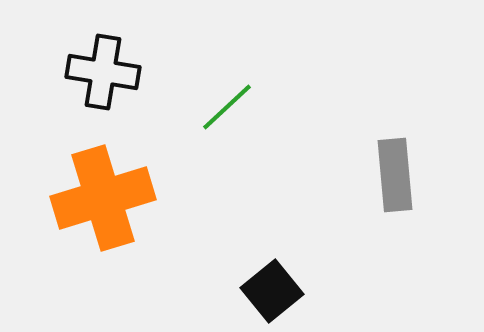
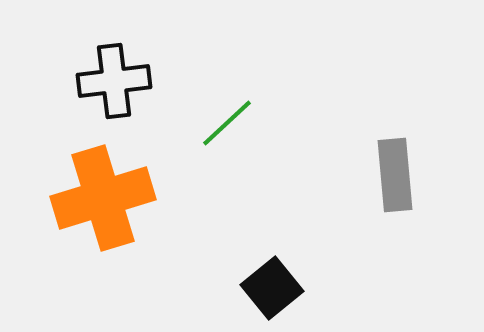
black cross: moved 11 px right, 9 px down; rotated 16 degrees counterclockwise
green line: moved 16 px down
black square: moved 3 px up
